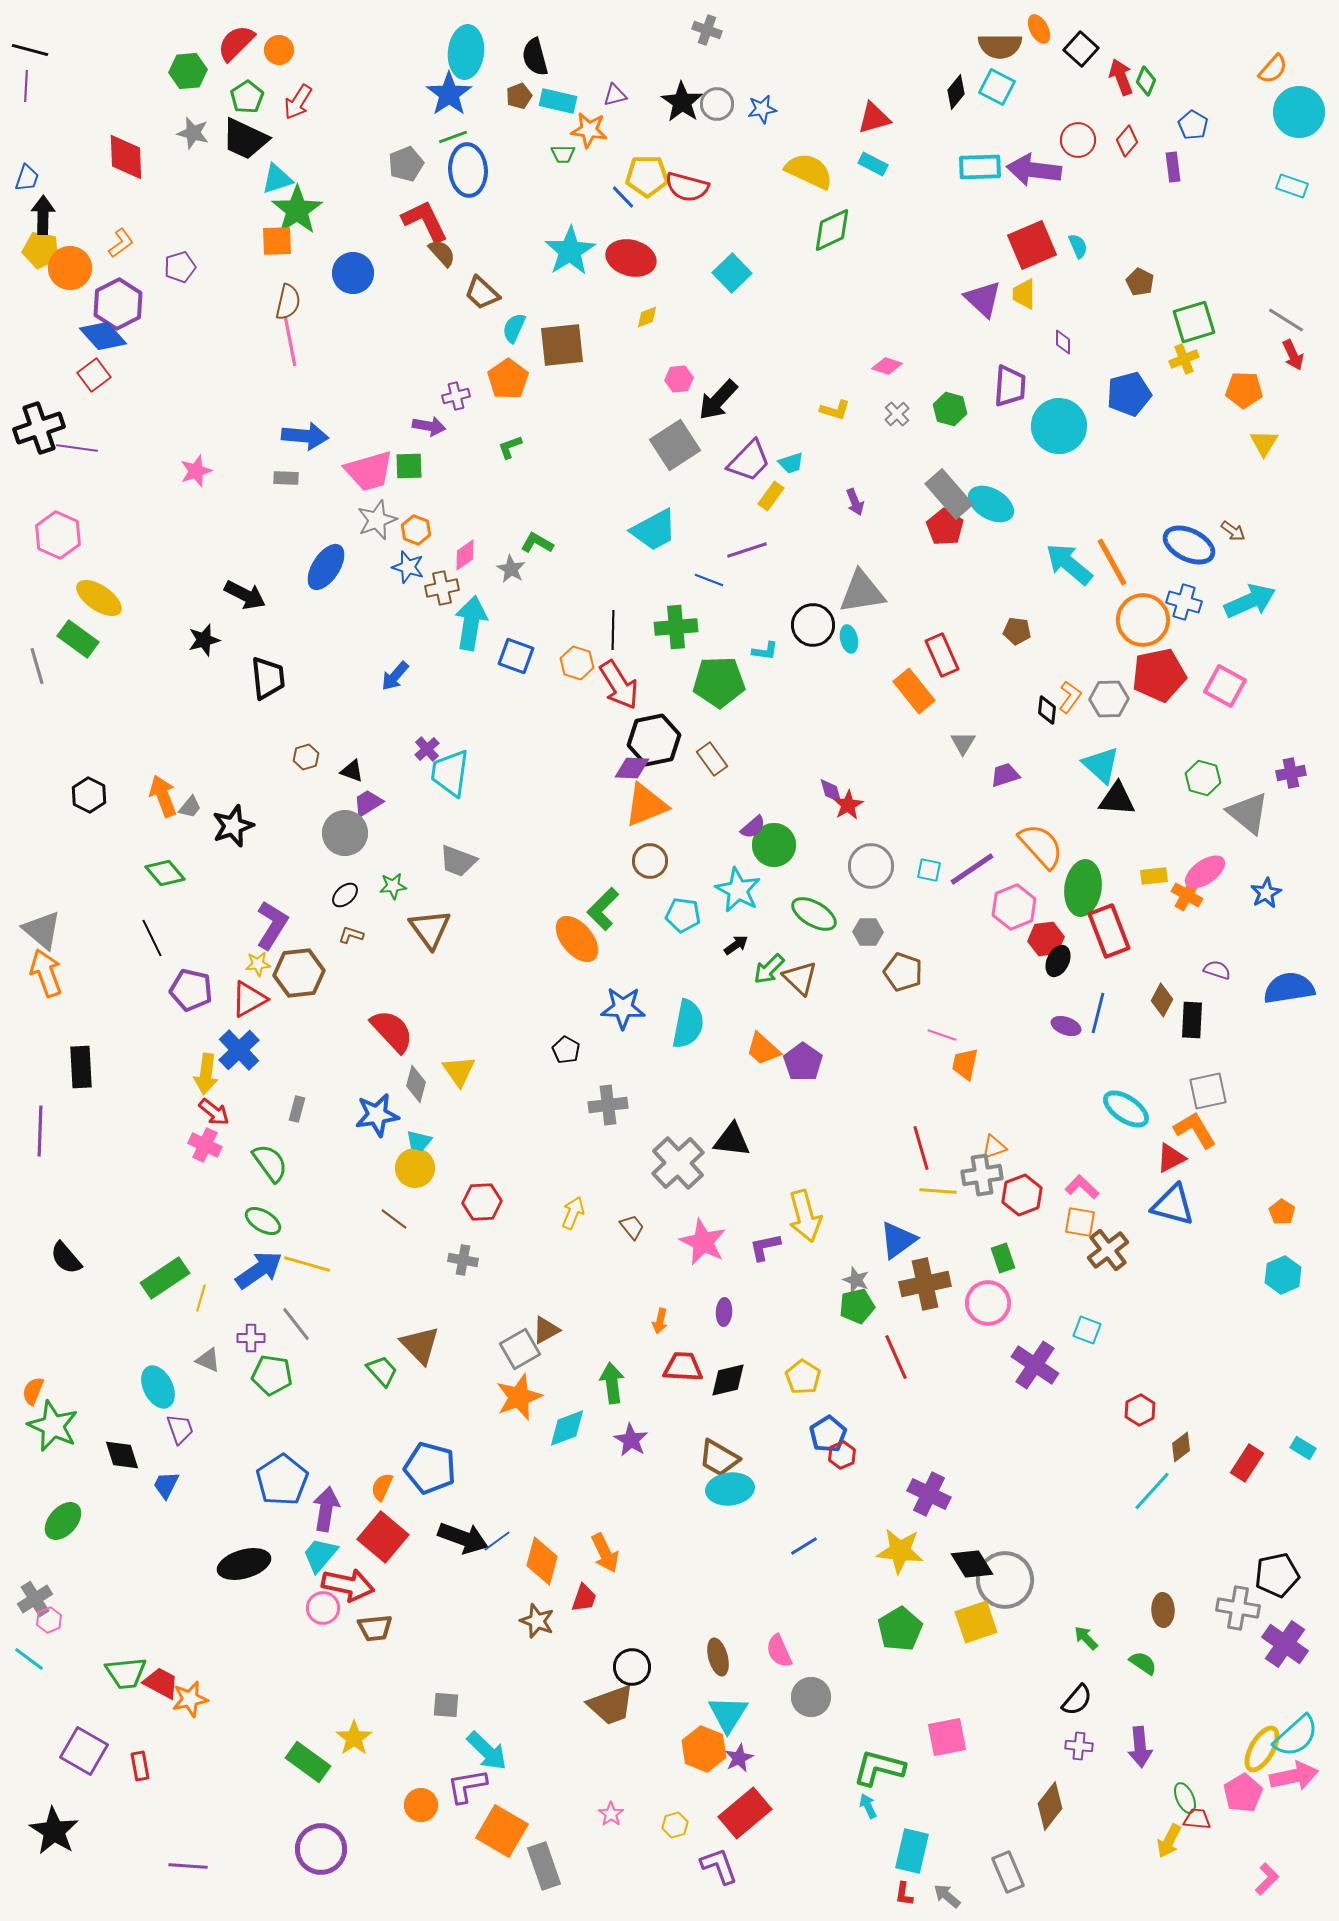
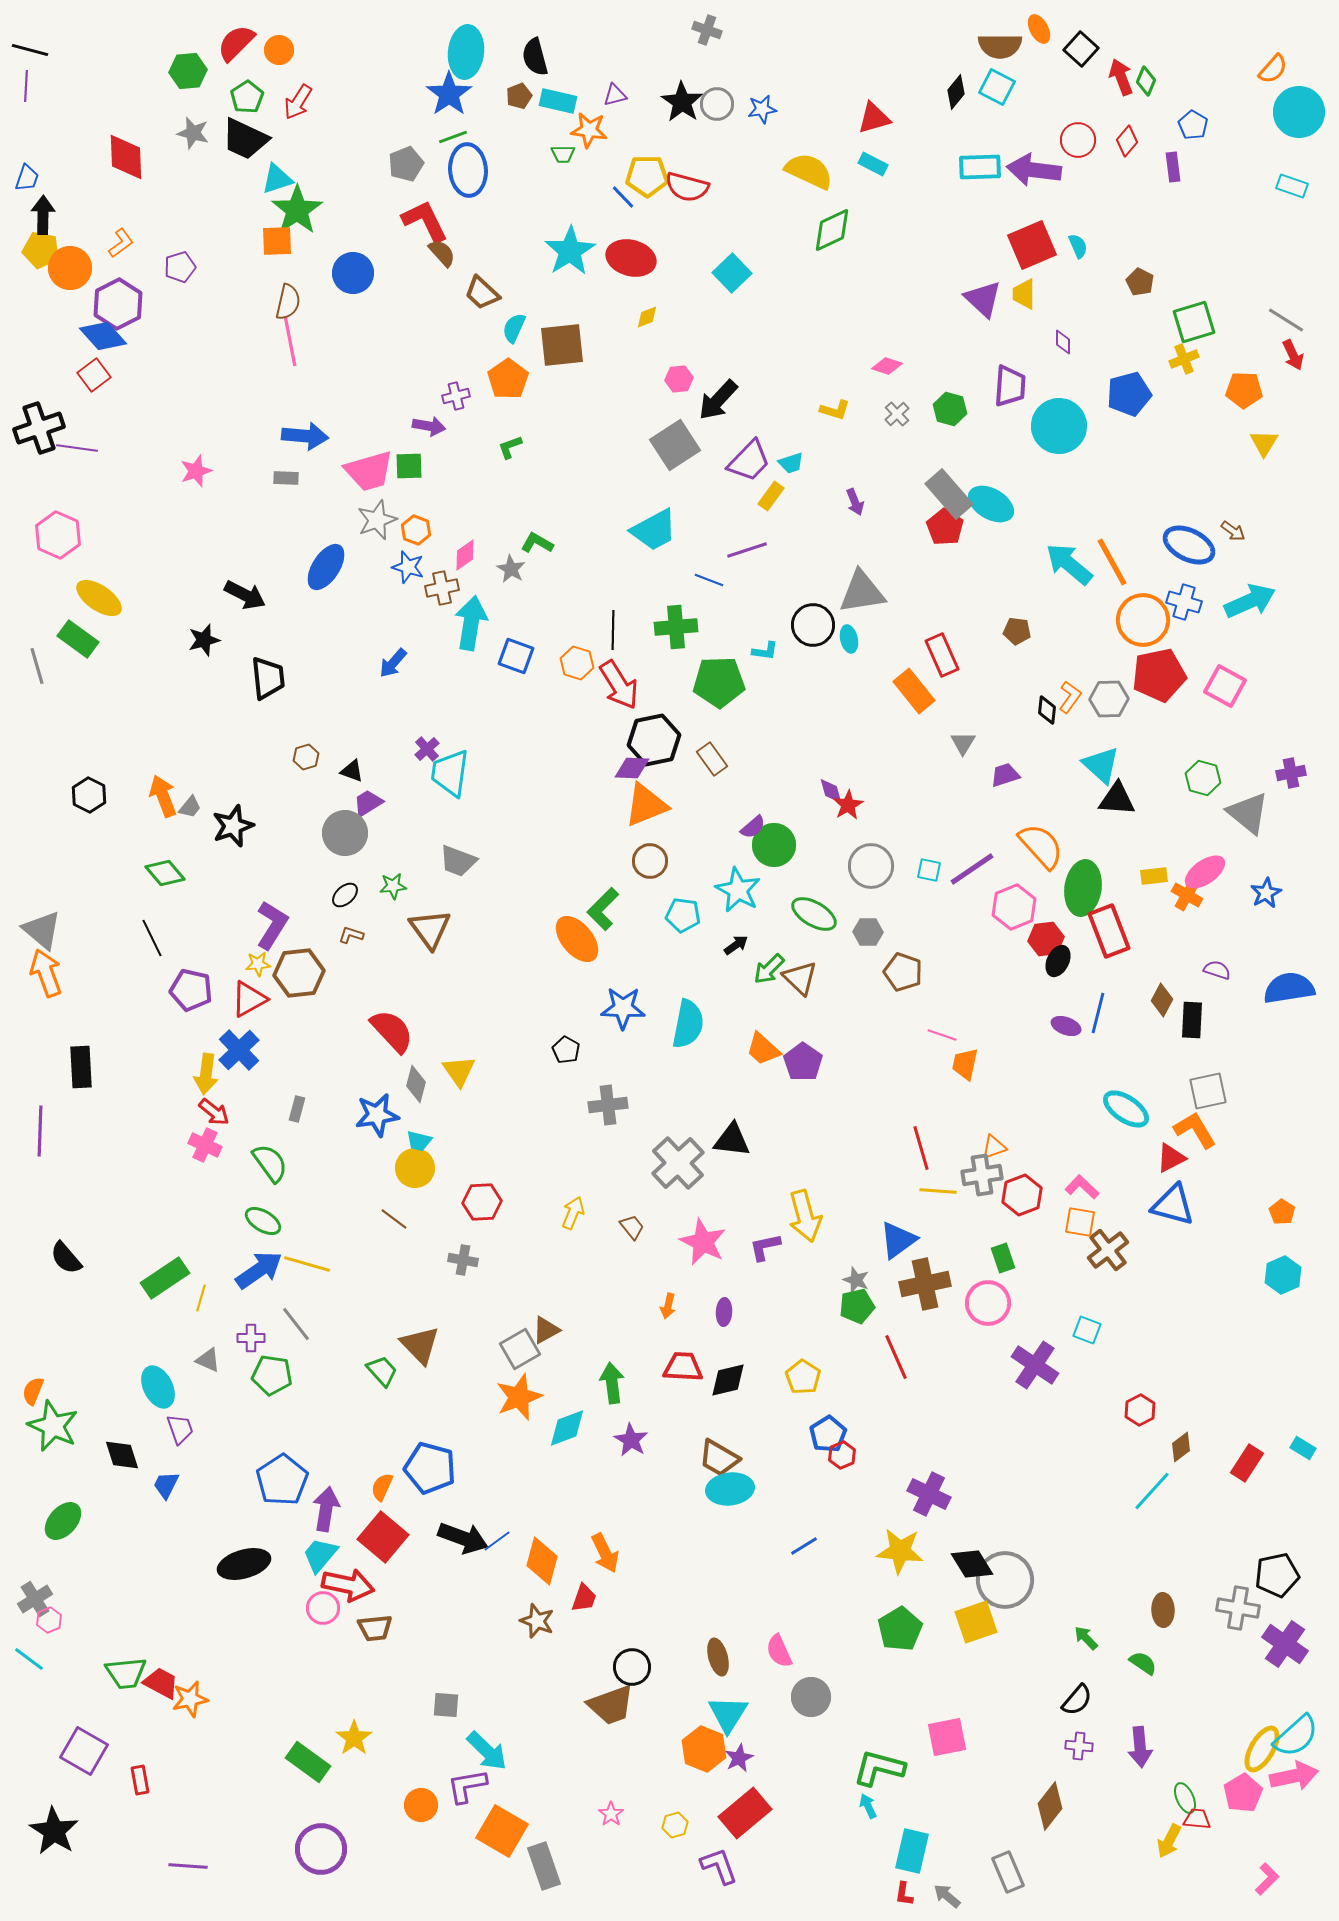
blue arrow at (395, 676): moved 2 px left, 13 px up
orange arrow at (660, 1321): moved 8 px right, 15 px up
red rectangle at (140, 1766): moved 14 px down
